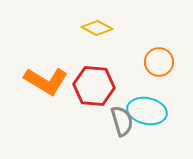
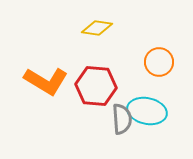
yellow diamond: rotated 20 degrees counterclockwise
red hexagon: moved 2 px right
gray semicircle: moved 2 px up; rotated 12 degrees clockwise
